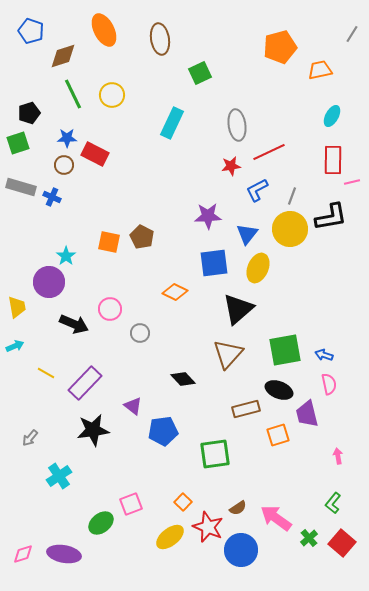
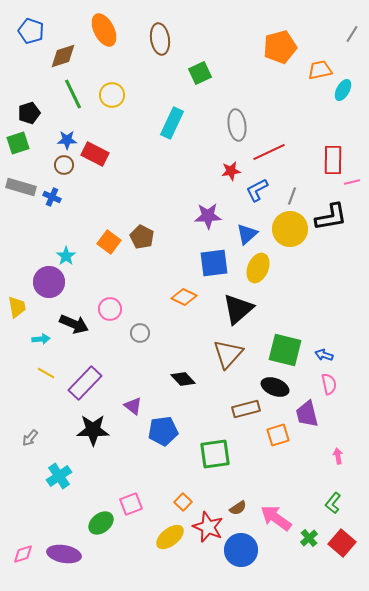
cyan ellipse at (332, 116): moved 11 px right, 26 px up
blue star at (67, 138): moved 2 px down
red star at (231, 166): moved 5 px down
blue triangle at (247, 234): rotated 10 degrees clockwise
orange square at (109, 242): rotated 25 degrees clockwise
orange diamond at (175, 292): moved 9 px right, 5 px down
cyan arrow at (15, 346): moved 26 px right, 7 px up; rotated 18 degrees clockwise
green square at (285, 350): rotated 24 degrees clockwise
black ellipse at (279, 390): moved 4 px left, 3 px up
black star at (93, 430): rotated 8 degrees clockwise
